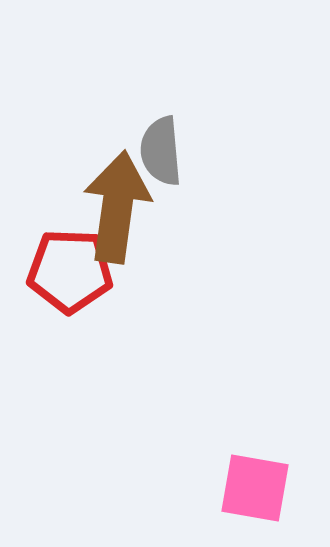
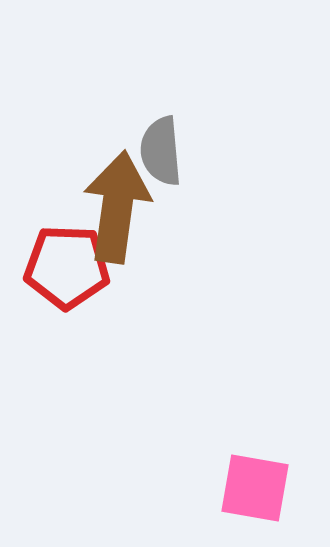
red pentagon: moved 3 px left, 4 px up
